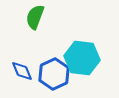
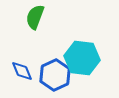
blue hexagon: moved 1 px right, 1 px down
